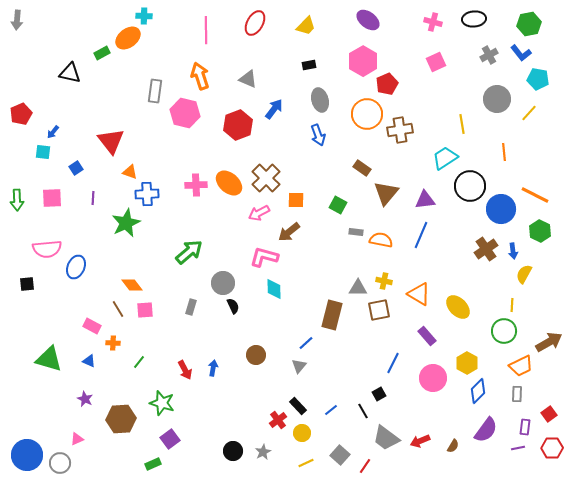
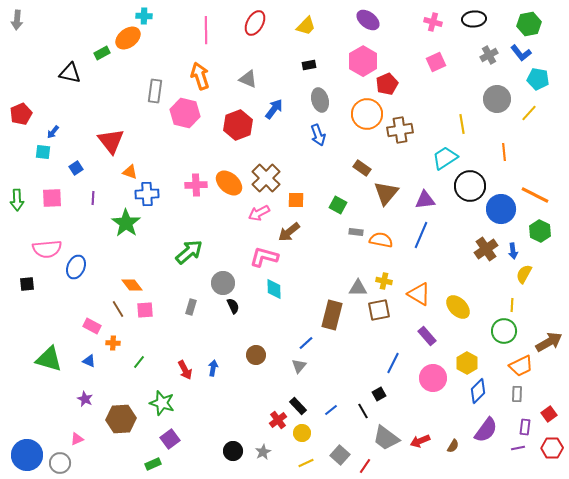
green star at (126, 223): rotated 12 degrees counterclockwise
